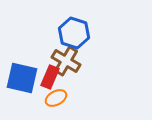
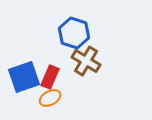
brown cross: moved 20 px right
blue square: moved 2 px right, 1 px up; rotated 32 degrees counterclockwise
orange ellipse: moved 6 px left
